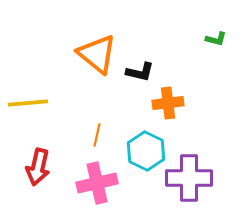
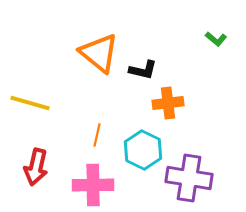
green L-shape: rotated 25 degrees clockwise
orange triangle: moved 2 px right, 1 px up
black L-shape: moved 3 px right, 2 px up
yellow line: moved 2 px right; rotated 21 degrees clockwise
cyan hexagon: moved 3 px left, 1 px up
red arrow: moved 2 px left
purple cross: rotated 9 degrees clockwise
pink cross: moved 4 px left, 2 px down; rotated 12 degrees clockwise
